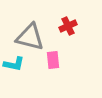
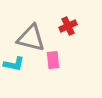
gray triangle: moved 1 px right, 1 px down
